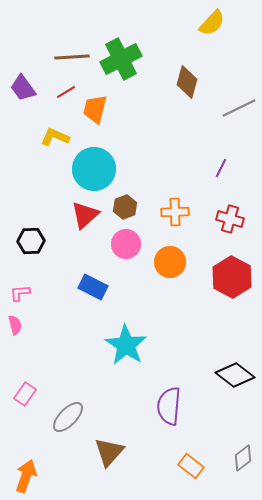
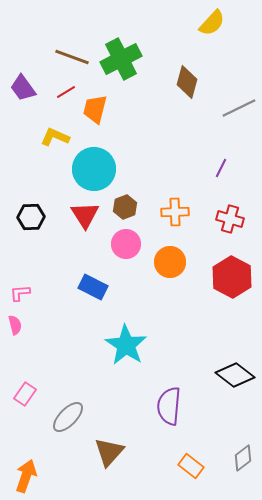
brown line: rotated 24 degrees clockwise
red triangle: rotated 20 degrees counterclockwise
black hexagon: moved 24 px up
